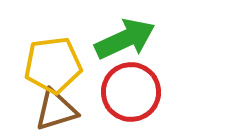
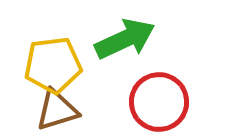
red circle: moved 28 px right, 10 px down
brown triangle: moved 1 px right
